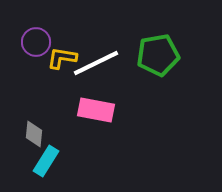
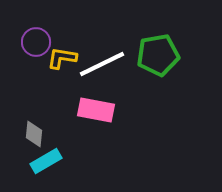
white line: moved 6 px right, 1 px down
cyan rectangle: rotated 28 degrees clockwise
